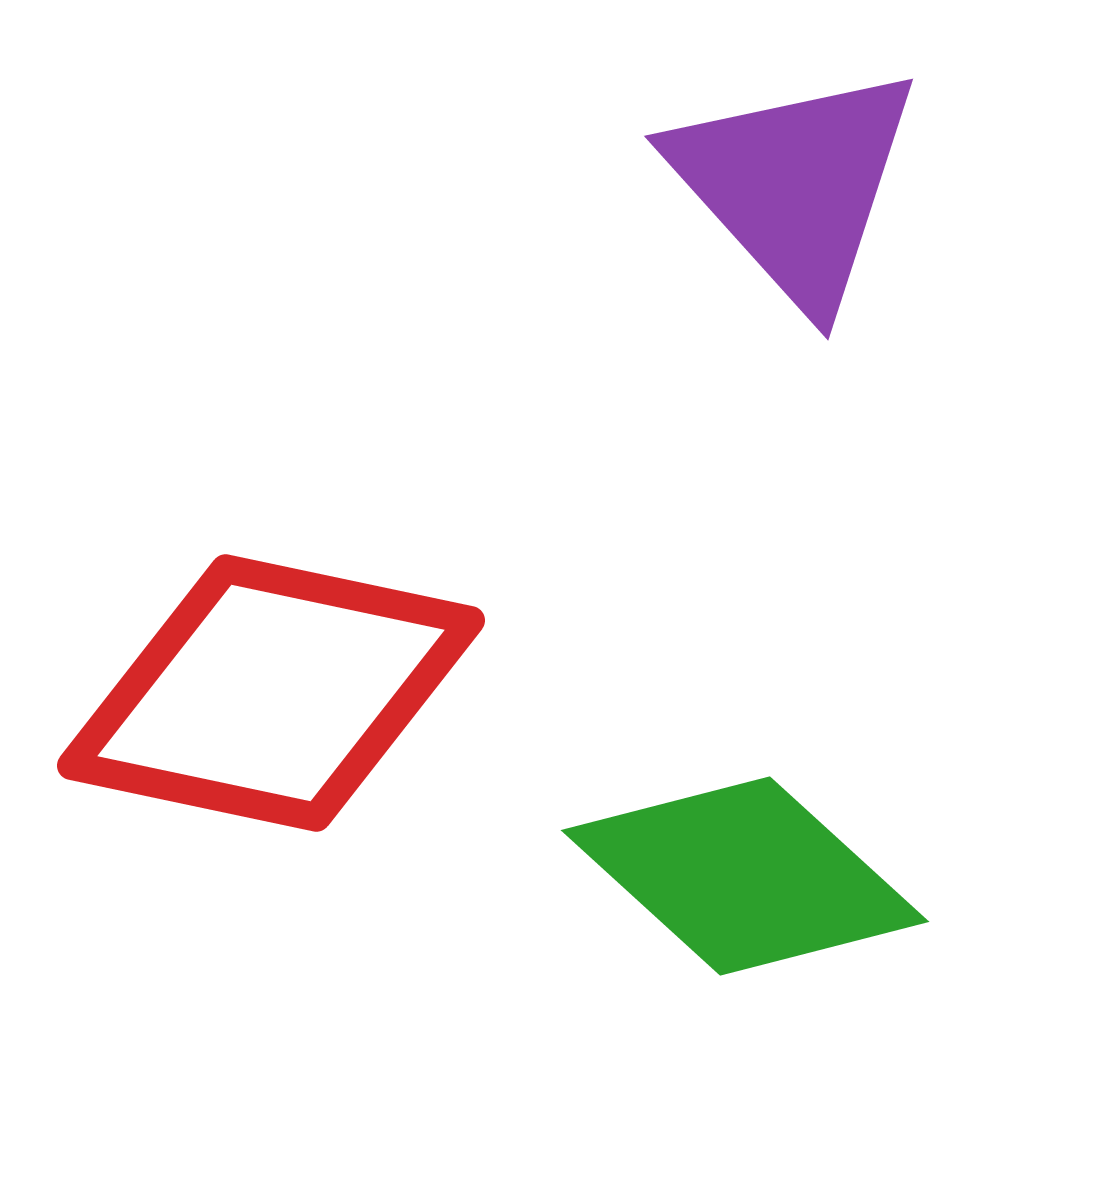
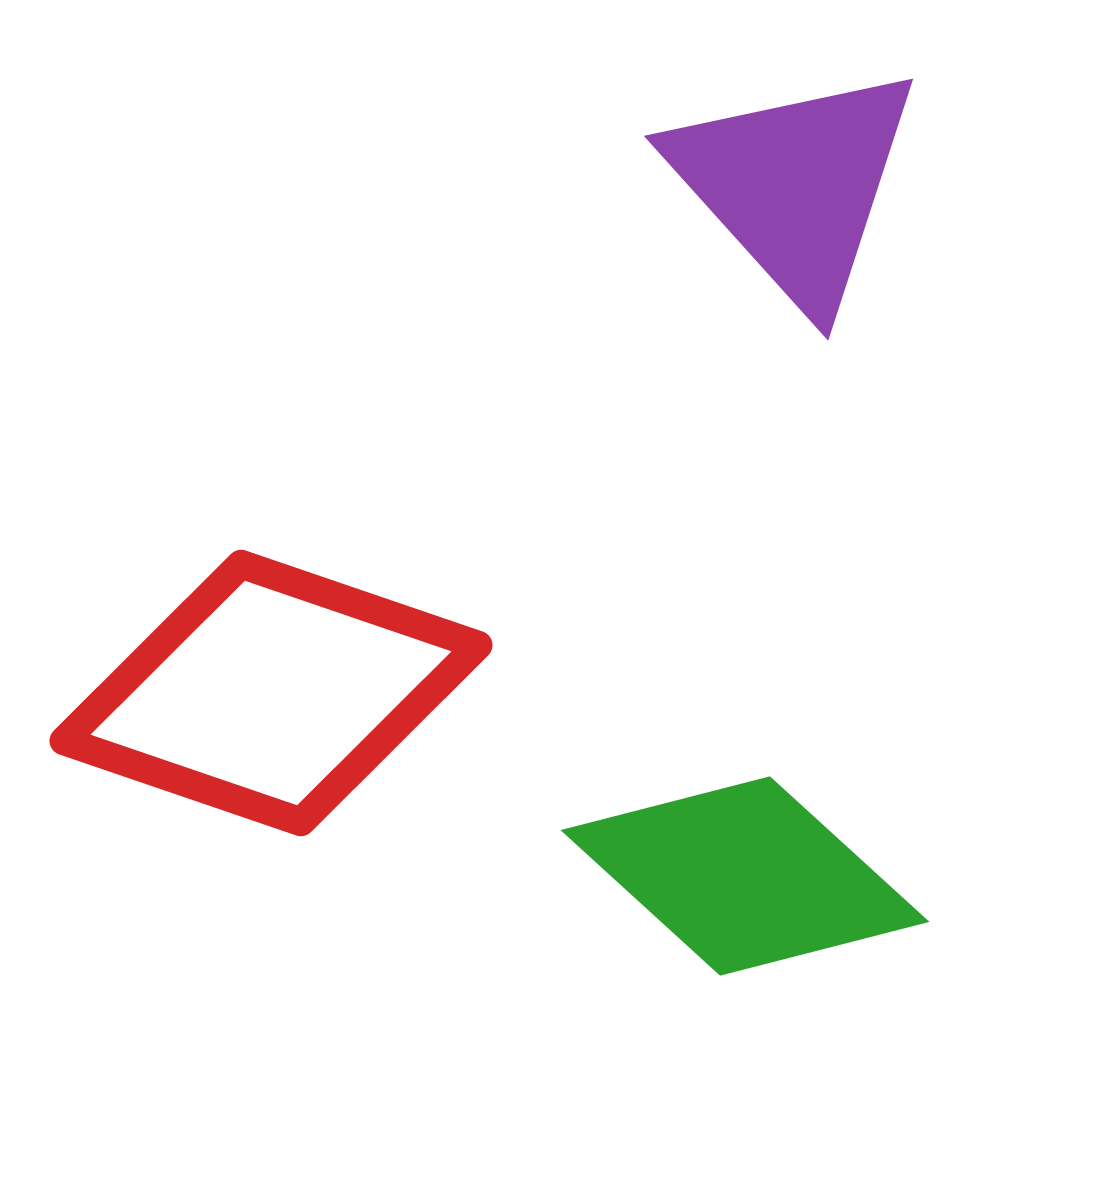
red diamond: rotated 7 degrees clockwise
